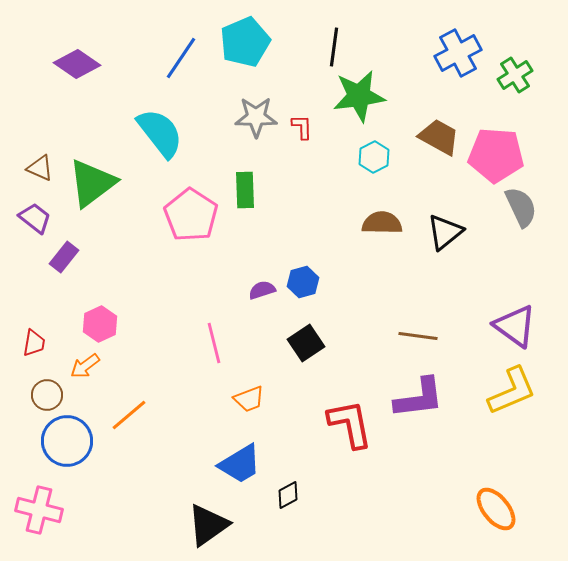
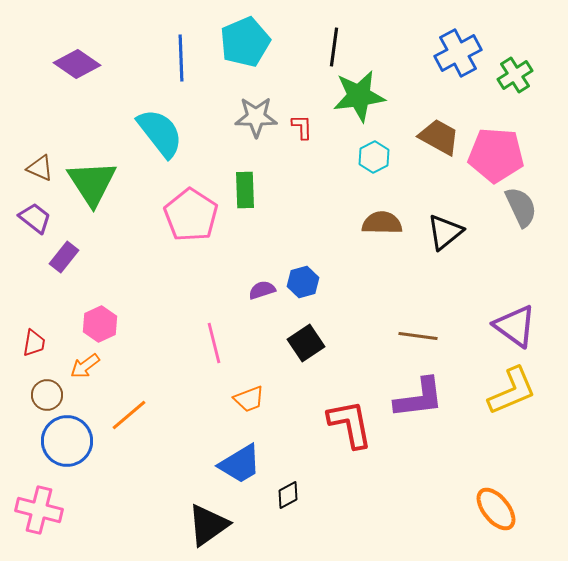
blue line at (181, 58): rotated 36 degrees counterclockwise
green triangle at (92, 183): rotated 26 degrees counterclockwise
